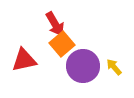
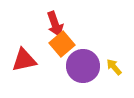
red arrow: rotated 10 degrees clockwise
